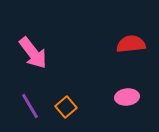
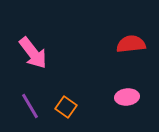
orange square: rotated 15 degrees counterclockwise
